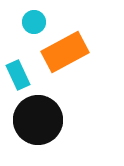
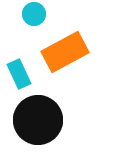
cyan circle: moved 8 px up
cyan rectangle: moved 1 px right, 1 px up
